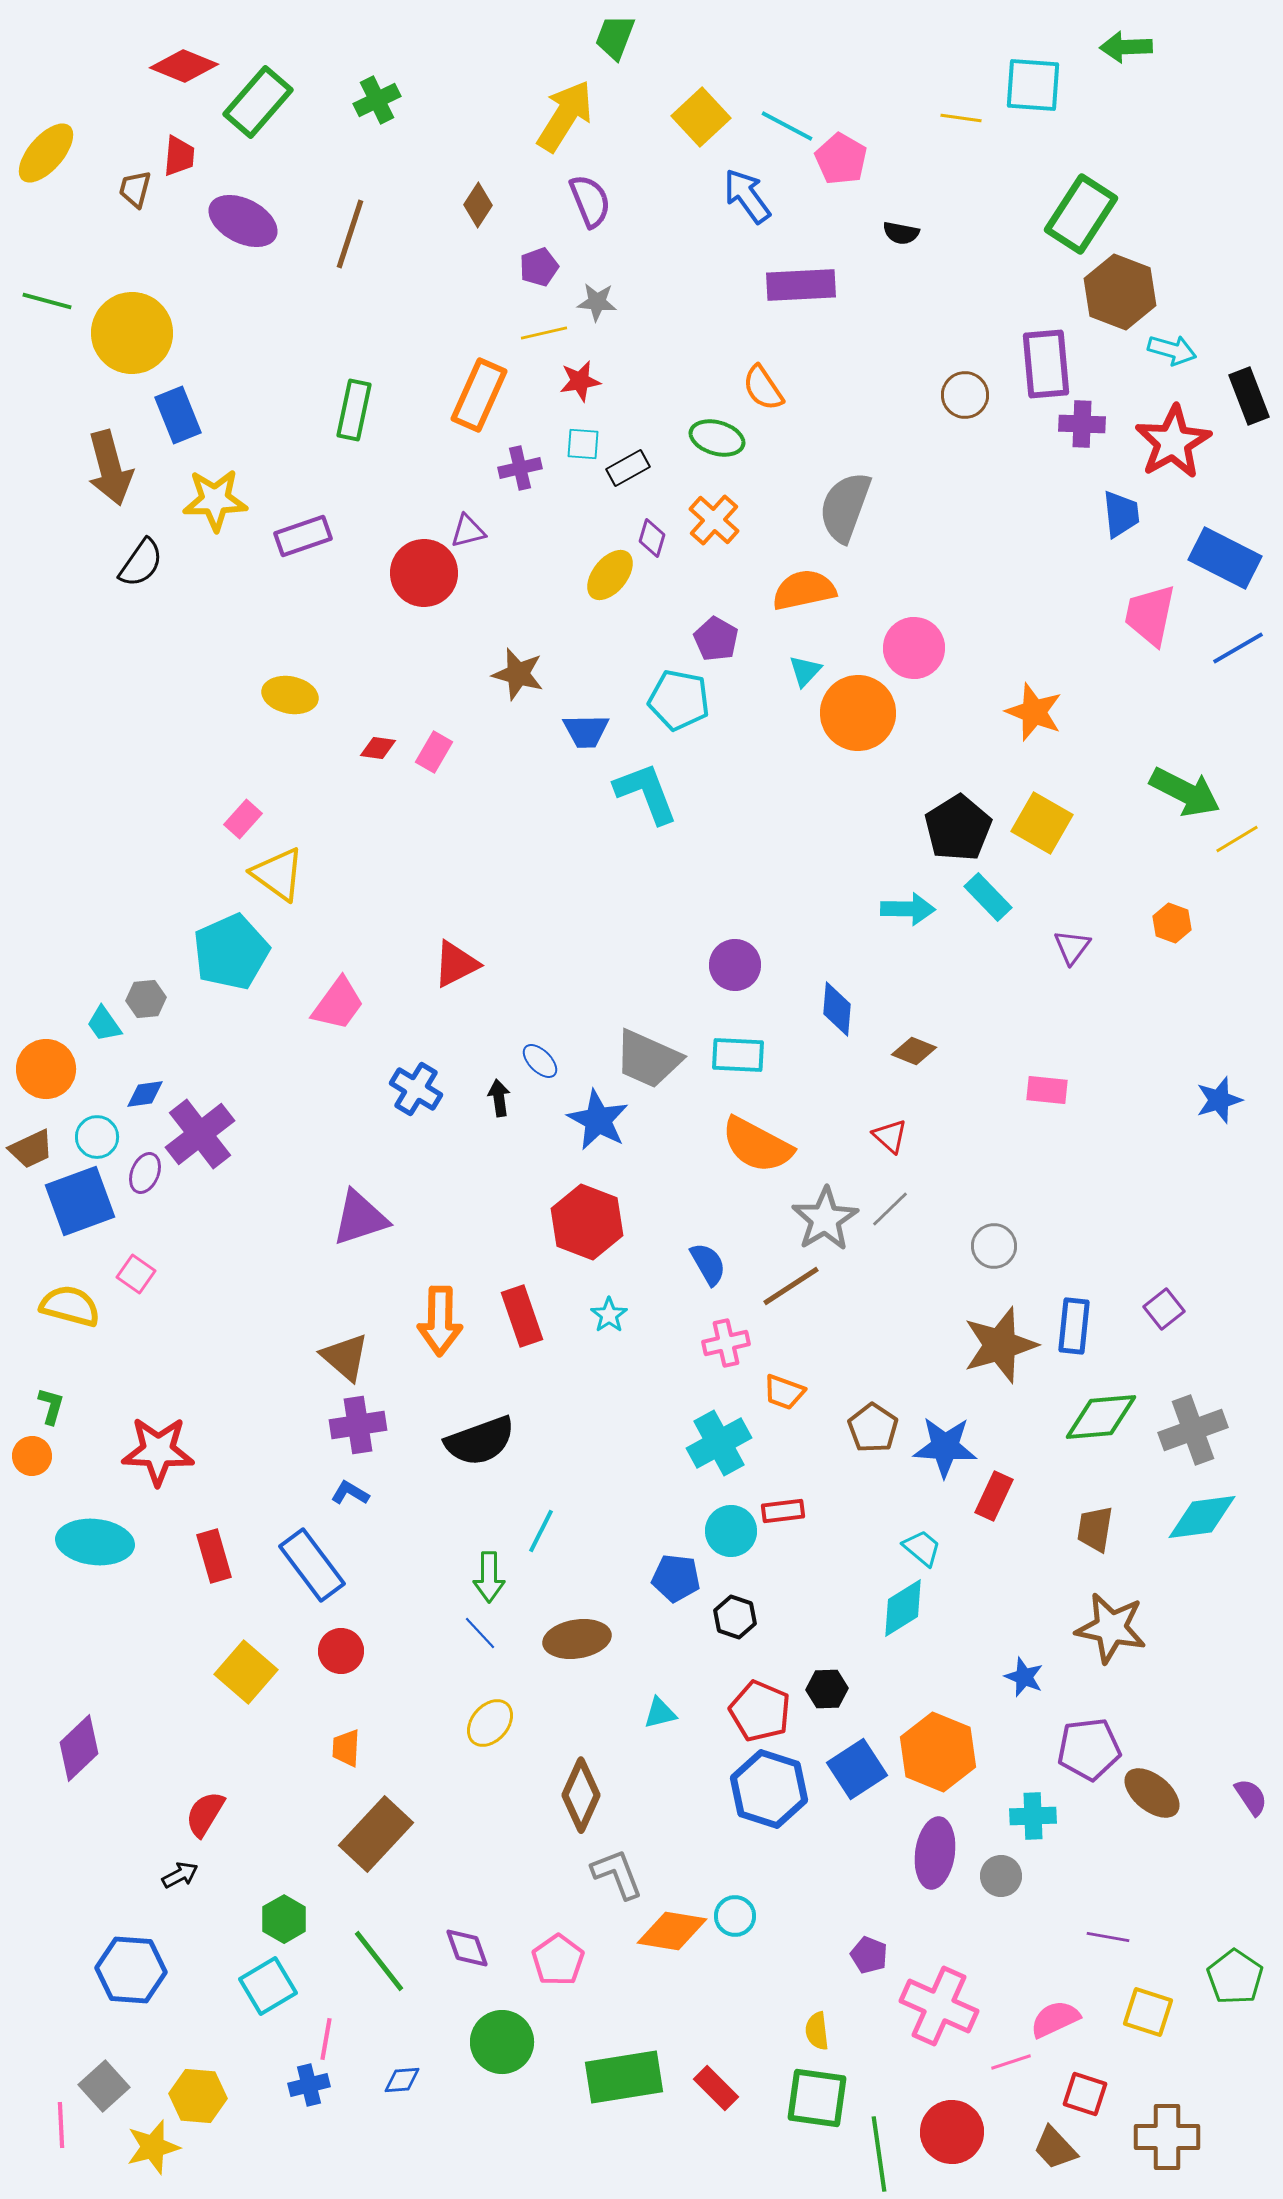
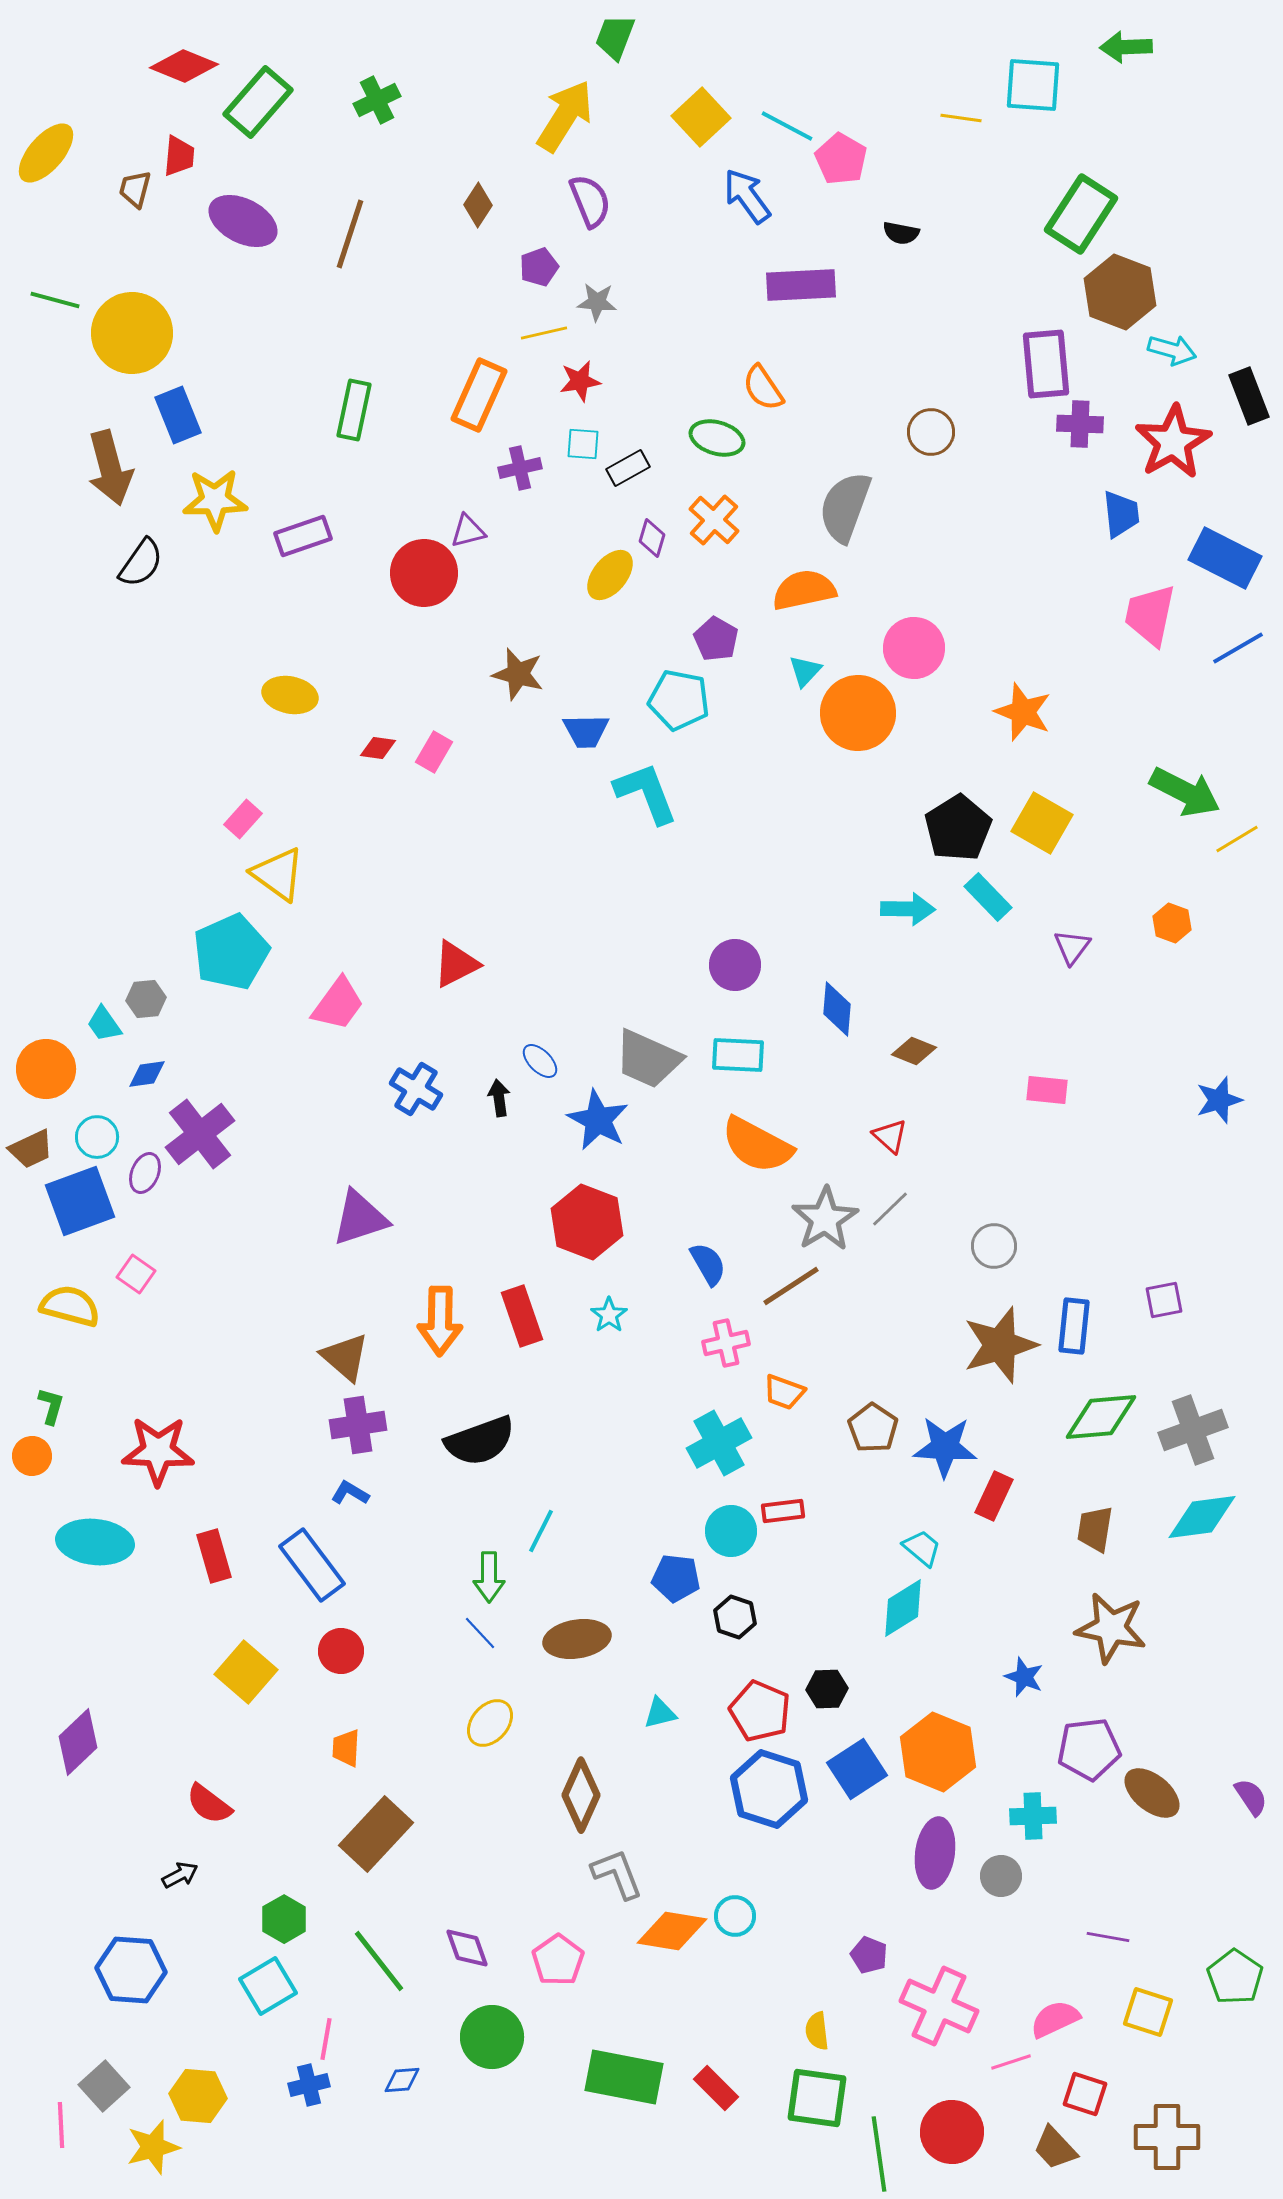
green line at (47, 301): moved 8 px right, 1 px up
brown circle at (965, 395): moved 34 px left, 37 px down
purple cross at (1082, 424): moved 2 px left
orange star at (1034, 712): moved 11 px left
blue diamond at (145, 1094): moved 2 px right, 20 px up
purple square at (1164, 1309): moved 9 px up; rotated 27 degrees clockwise
purple diamond at (79, 1748): moved 1 px left, 6 px up
red semicircle at (205, 1814): moved 4 px right, 10 px up; rotated 84 degrees counterclockwise
green circle at (502, 2042): moved 10 px left, 5 px up
green rectangle at (624, 2077): rotated 20 degrees clockwise
